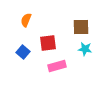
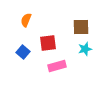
cyan star: rotated 24 degrees counterclockwise
